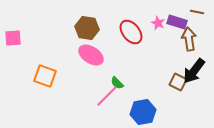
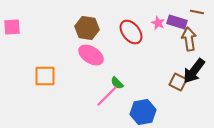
pink square: moved 1 px left, 11 px up
orange square: rotated 20 degrees counterclockwise
